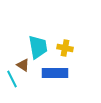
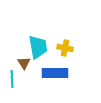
brown triangle: moved 1 px right, 2 px up; rotated 24 degrees clockwise
cyan line: rotated 24 degrees clockwise
